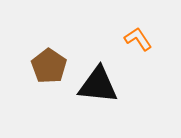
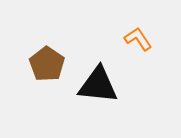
brown pentagon: moved 2 px left, 2 px up
